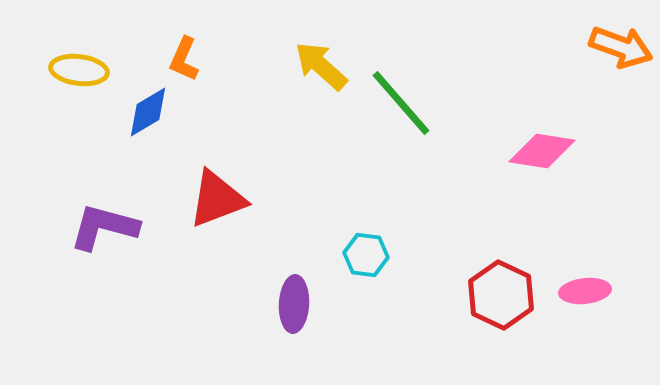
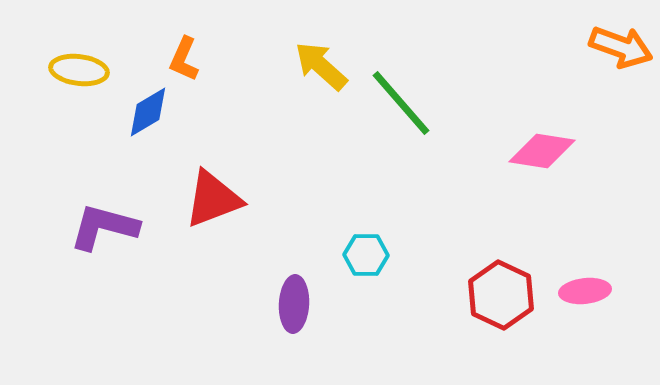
red triangle: moved 4 px left
cyan hexagon: rotated 6 degrees counterclockwise
